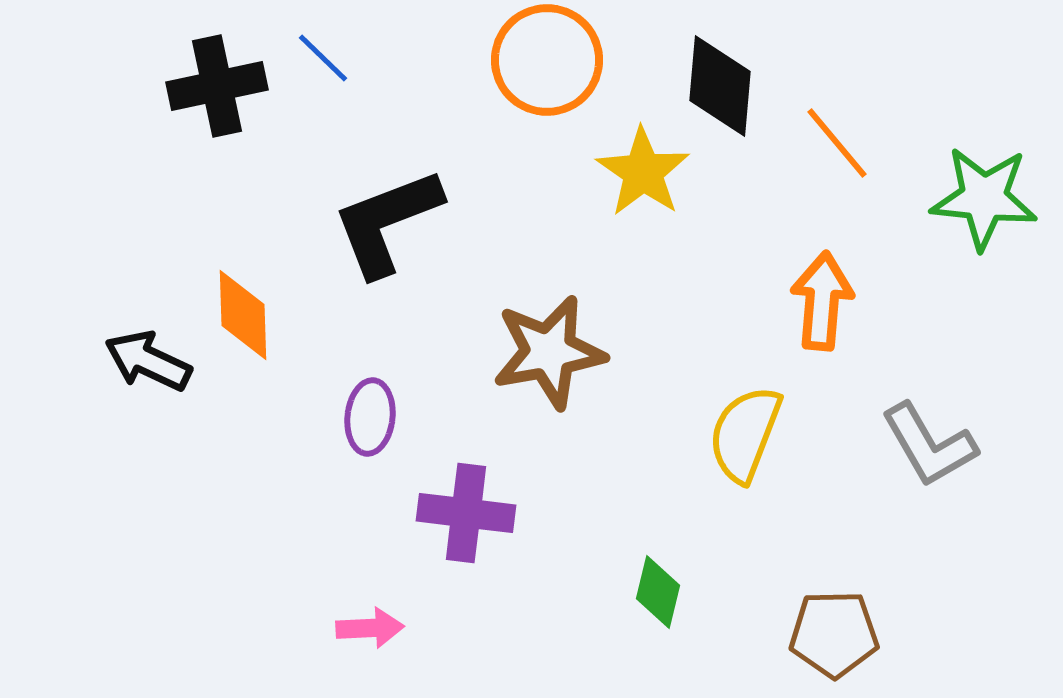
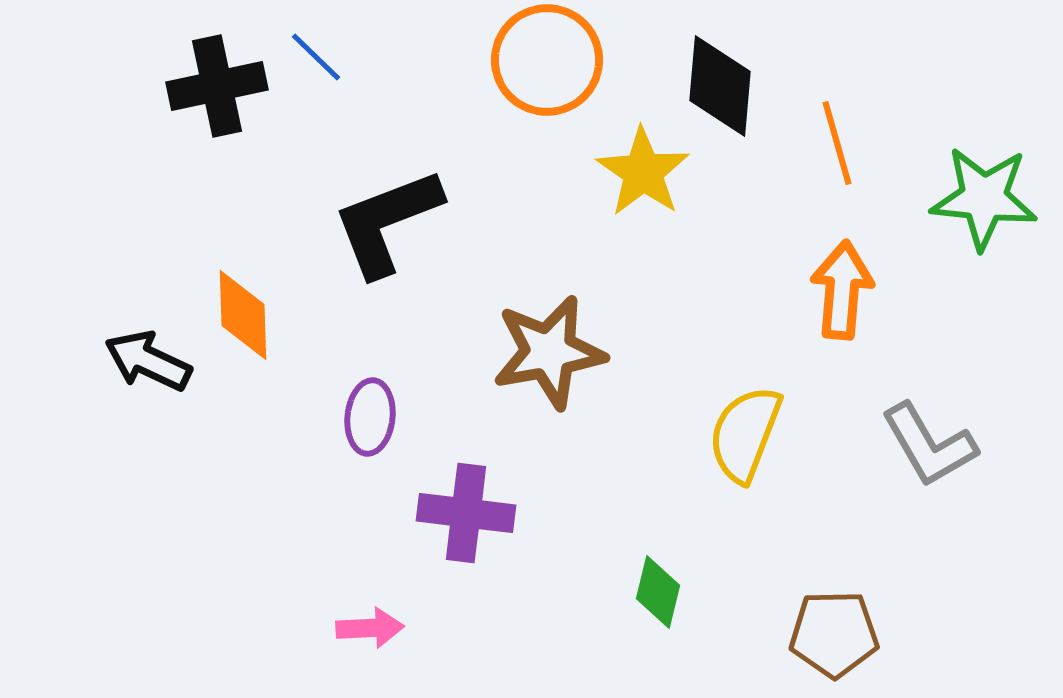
blue line: moved 7 px left, 1 px up
orange line: rotated 24 degrees clockwise
orange arrow: moved 20 px right, 11 px up
